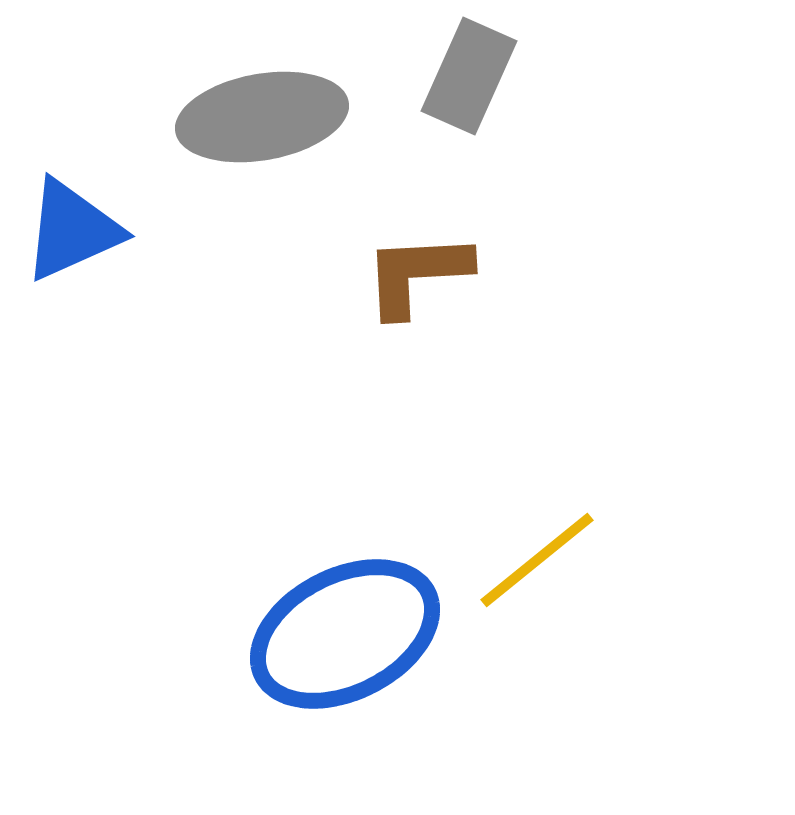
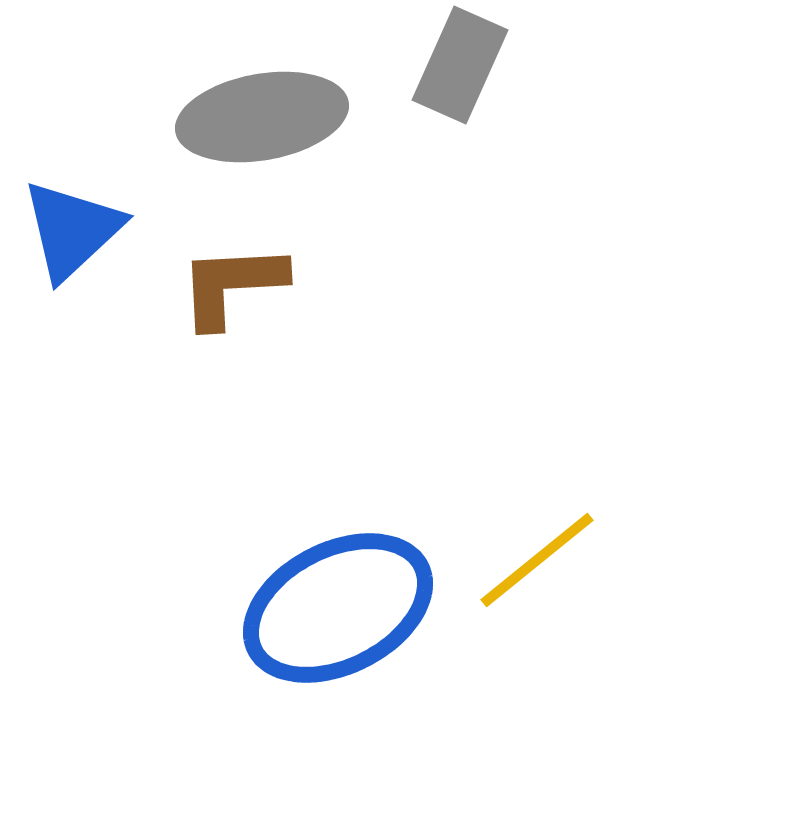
gray rectangle: moved 9 px left, 11 px up
blue triangle: rotated 19 degrees counterclockwise
brown L-shape: moved 185 px left, 11 px down
blue ellipse: moved 7 px left, 26 px up
